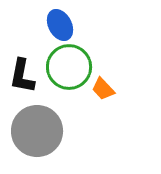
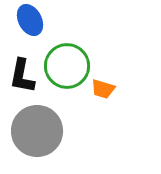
blue ellipse: moved 30 px left, 5 px up
green circle: moved 2 px left, 1 px up
orange trapezoid: rotated 30 degrees counterclockwise
